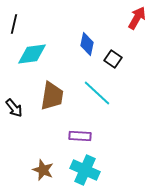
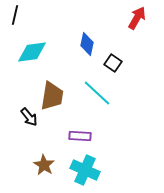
black line: moved 1 px right, 9 px up
cyan diamond: moved 2 px up
black square: moved 4 px down
black arrow: moved 15 px right, 9 px down
brown star: moved 1 px right, 5 px up; rotated 10 degrees clockwise
